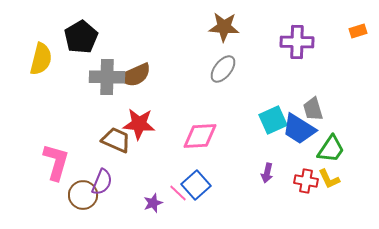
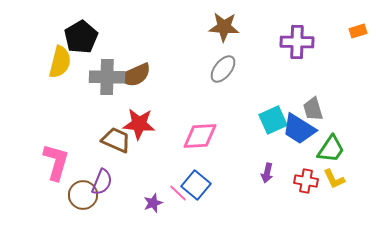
yellow semicircle: moved 19 px right, 3 px down
yellow L-shape: moved 5 px right
blue square: rotated 8 degrees counterclockwise
